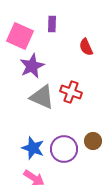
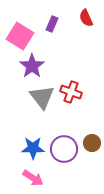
purple rectangle: rotated 21 degrees clockwise
pink square: rotated 8 degrees clockwise
red semicircle: moved 29 px up
purple star: rotated 10 degrees counterclockwise
gray triangle: rotated 28 degrees clockwise
brown circle: moved 1 px left, 2 px down
blue star: rotated 20 degrees counterclockwise
pink arrow: moved 1 px left
